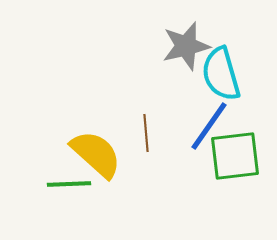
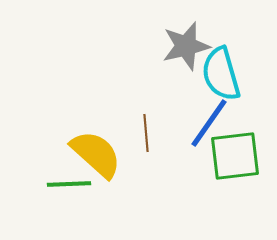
blue line: moved 3 px up
